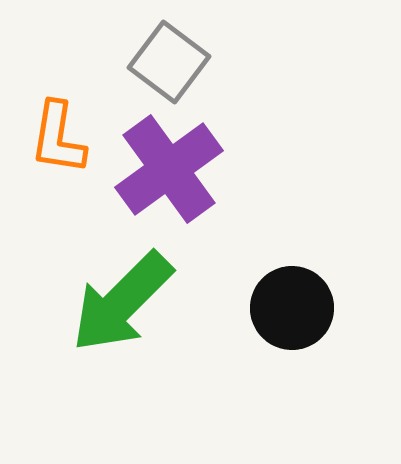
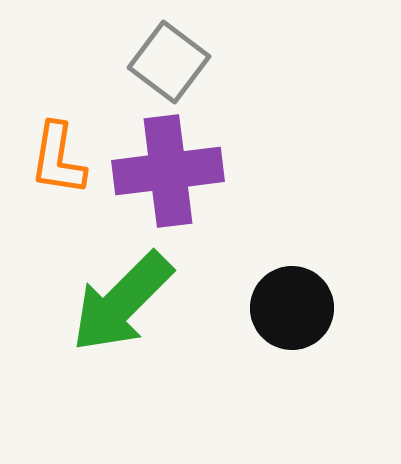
orange L-shape: moved 21 px down
purple cross: moved 1 px left, 2 px down; rotated 29 degrees clockwise
